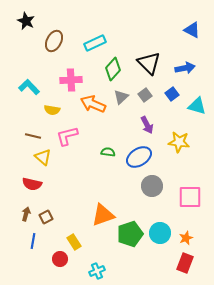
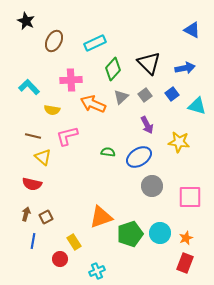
orange triangle: moved 2 px left, 2 px down
